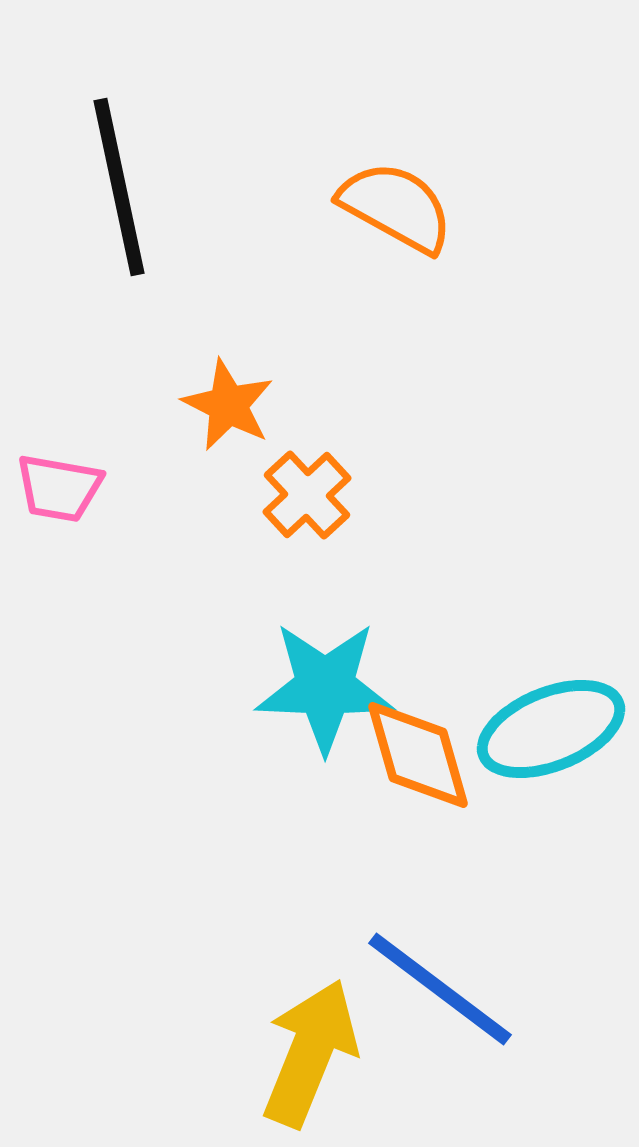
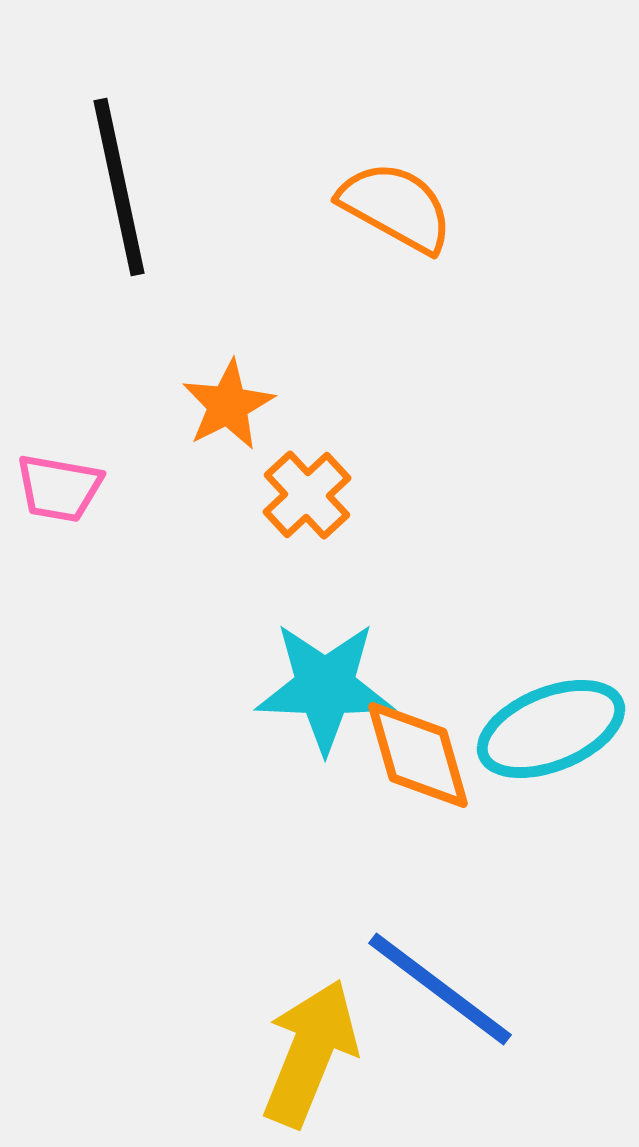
orange star: rotated 18 degrees clockwise
